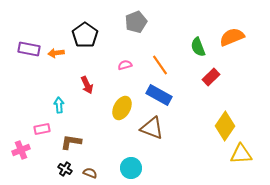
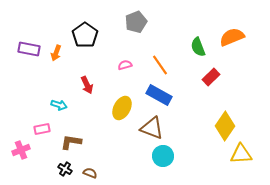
orange arrow: rotated 63 degrees counterclockwise
cyan arrow: rotated 112 degrees clockwise
cyan circle: moved 32 px right, 12 px up
